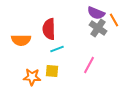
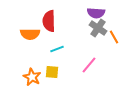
purple semicircle: rotated 18 degrees counterclockwise
orange line: moved 17 px down
red semicircle: moved 8 px up
orange semicircle: moved 9 px right, 6 px up
pink line: rotated 12 degrees clockwise
yellow square: moved 1 px down
orange star: rotated 24 degrees clockwise
